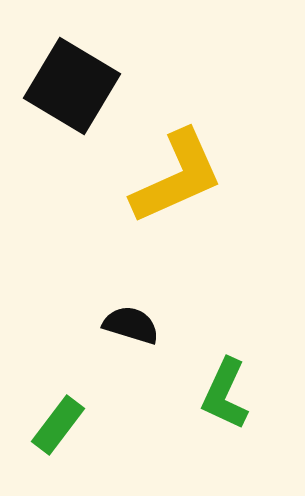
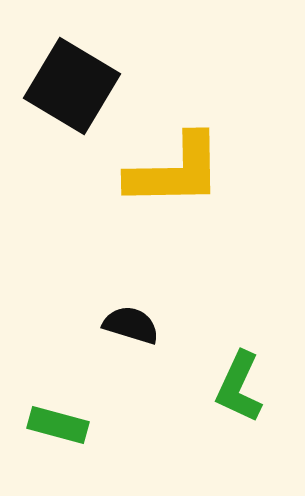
yellow L-shape: moved 2 px left, 6 px up; rotated 23 degrees clockwise
green L-shape: moved 14 px right, 7 px up
green rectangle: rotated 68 degrees clockwise
